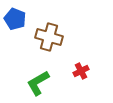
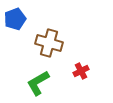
blue pentagon: rotated 30 degrees clockwise
brown cross: moved 6 px down
